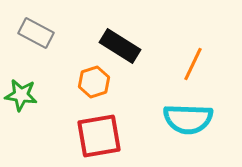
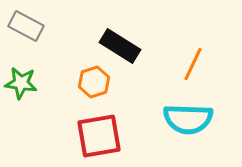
gray rectangle: moved 10 px left, 7 px up
green star: moved 12 px up
